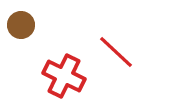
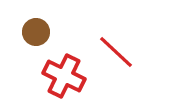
brown circle: moved 15 px right, 7 px down
